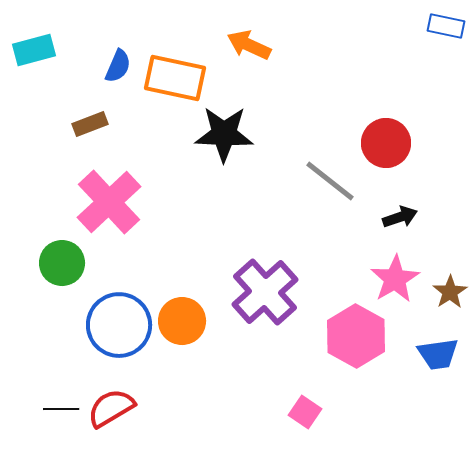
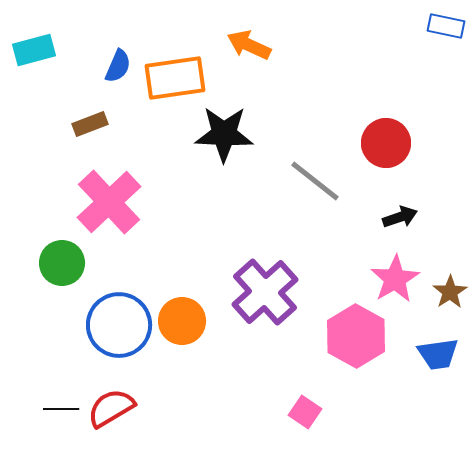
orange rectangle: rotated 20 degrees counterclockwise
gray line: moved 15 px left
